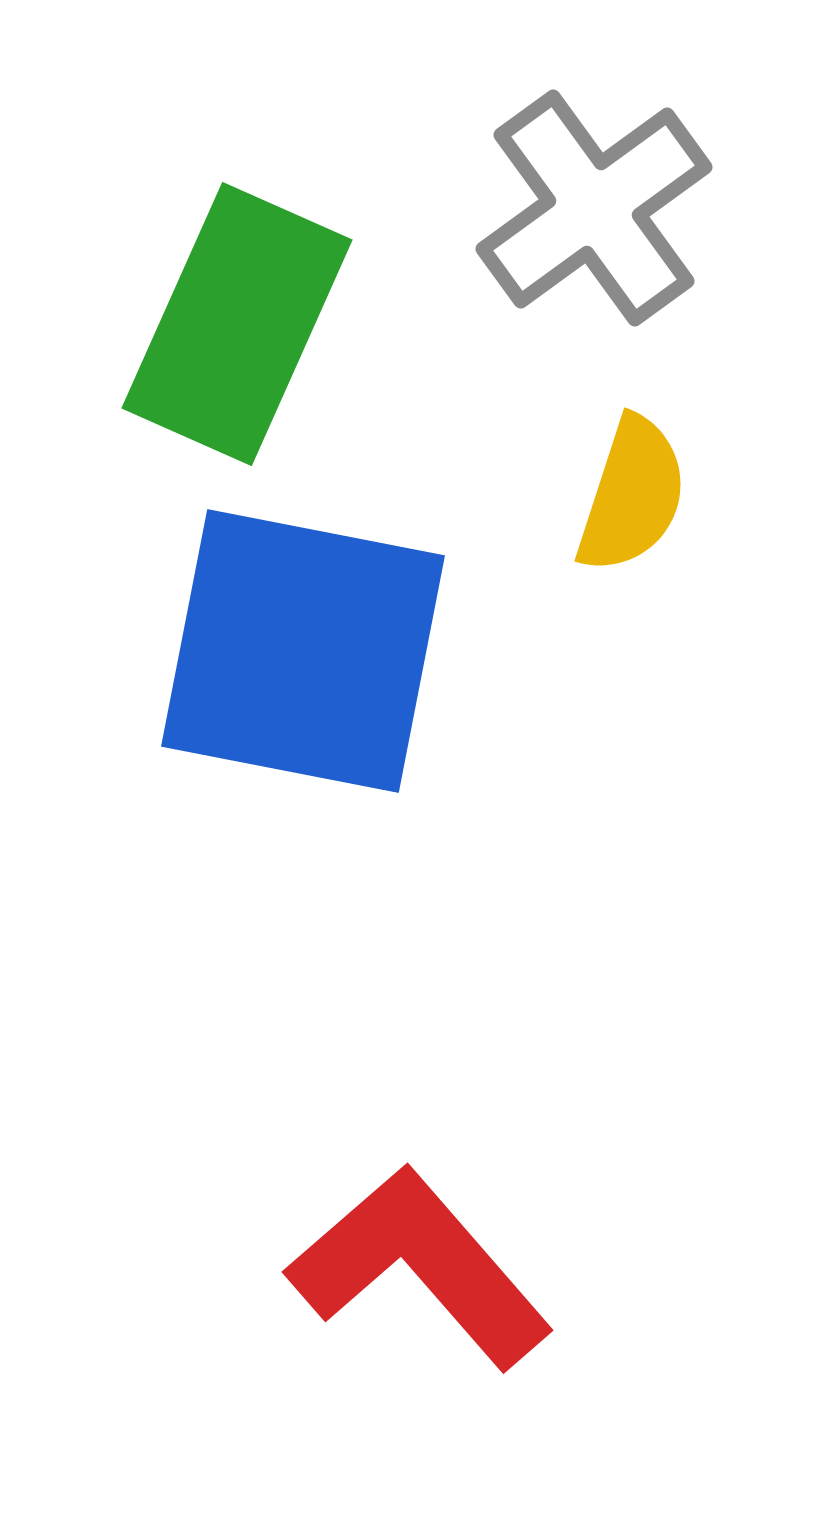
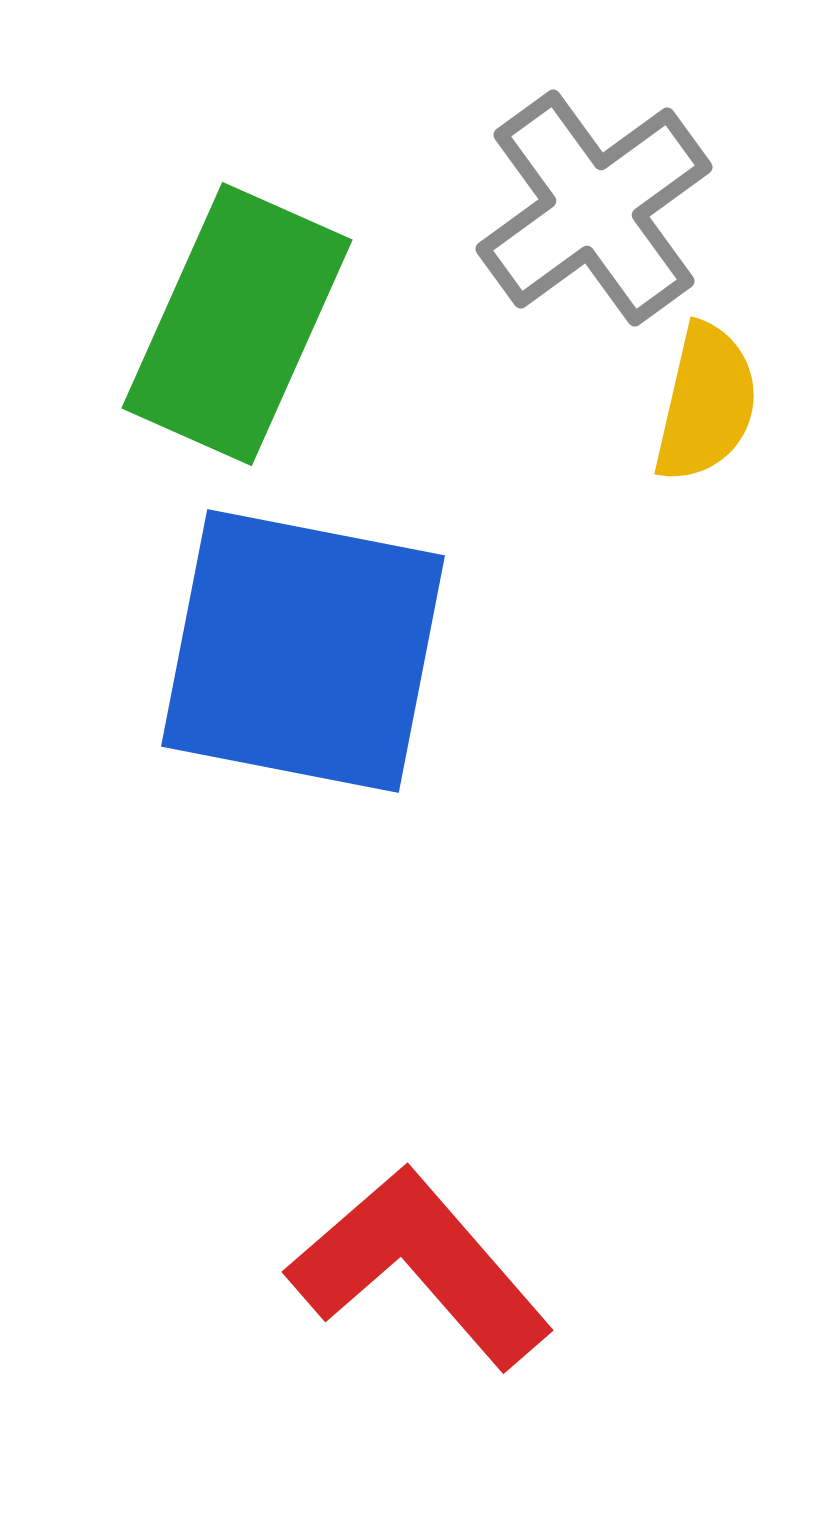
yellow semicircle: moved 74 px right, 92 px up; rotated 5 degrees counterclockwise
